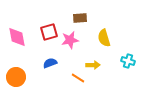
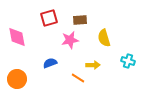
brown rectangle: moved 2 px down
red square: moved 14 px up
orange circle: moved 1 px right, 2 px down
